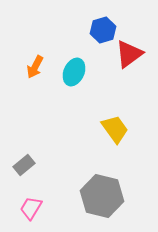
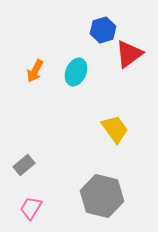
orange arrow: moved 4 px down
cyan ellipse: moved 2 px right
